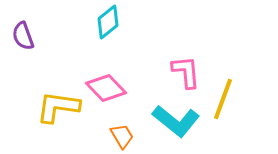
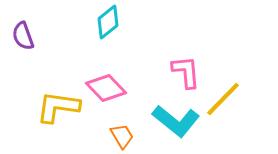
yellow line: rotated 24 degrees clockwise
